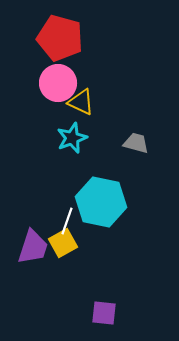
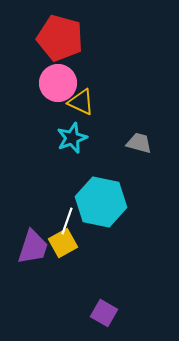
gray trapezoid: moved 3 px right
purple square: rotated 24 degrees clockwise
